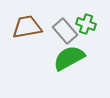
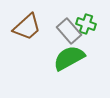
brown trapezoid: rotated 148 degrees clockwise
gray rectangle: moved 4 px right
